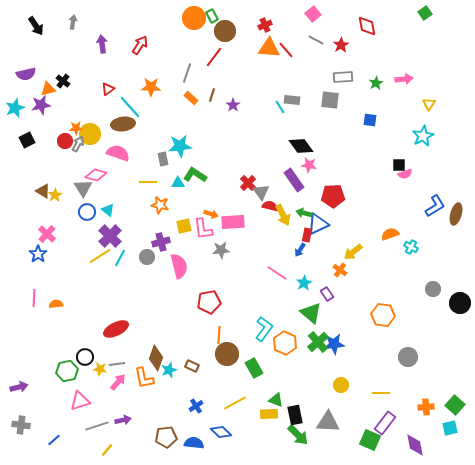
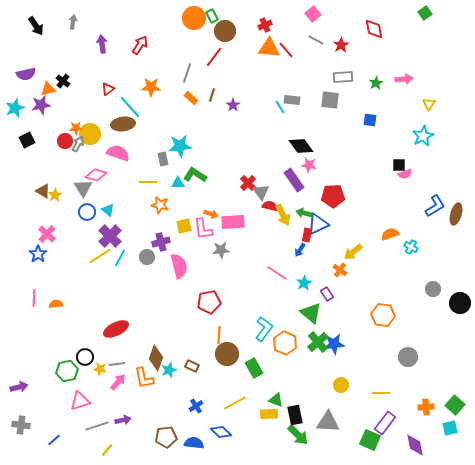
red diamond at (367, 26): moved 7 px right, 3 px down
